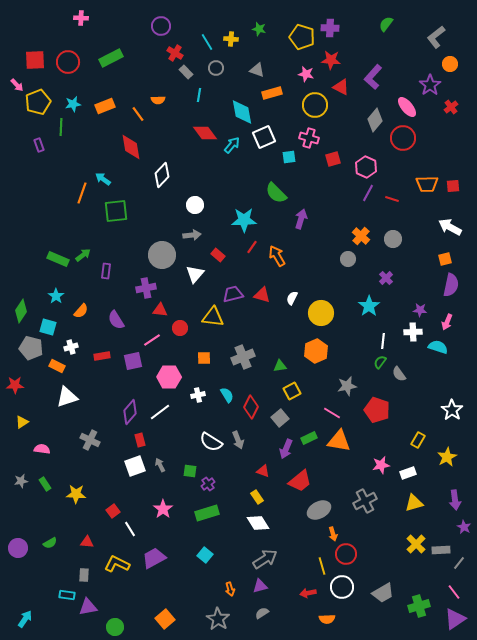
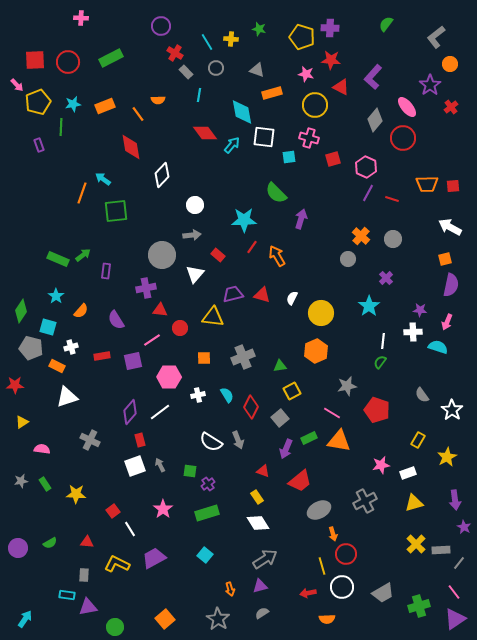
white square at (264, 137): rotated 30 degrees clockwise
gray semicircle at (399, 374): moved 23 px right, 21 px down
